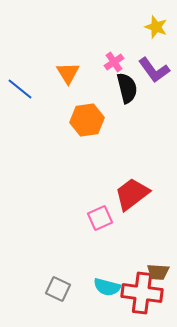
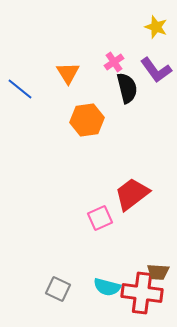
purple L-shape: moved 2 px right
